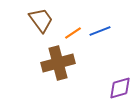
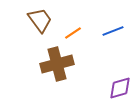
brown trapezoid: moved 1 px left
blue line: moved 13 px right
brown cross: moved 1 px left, 1 px down
